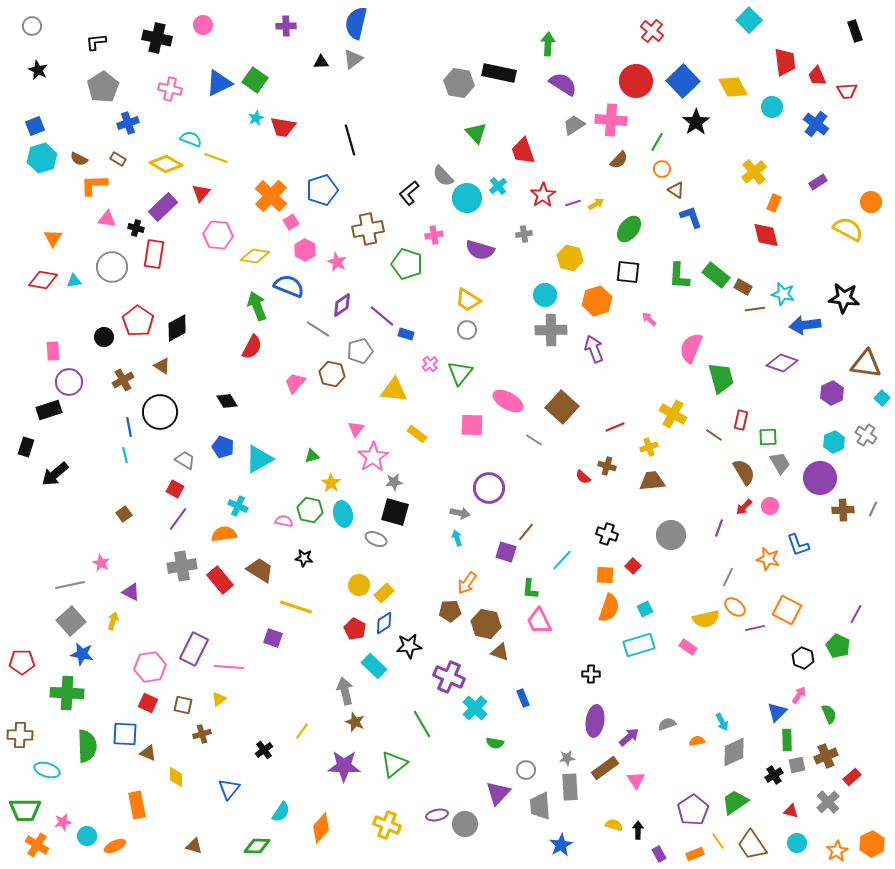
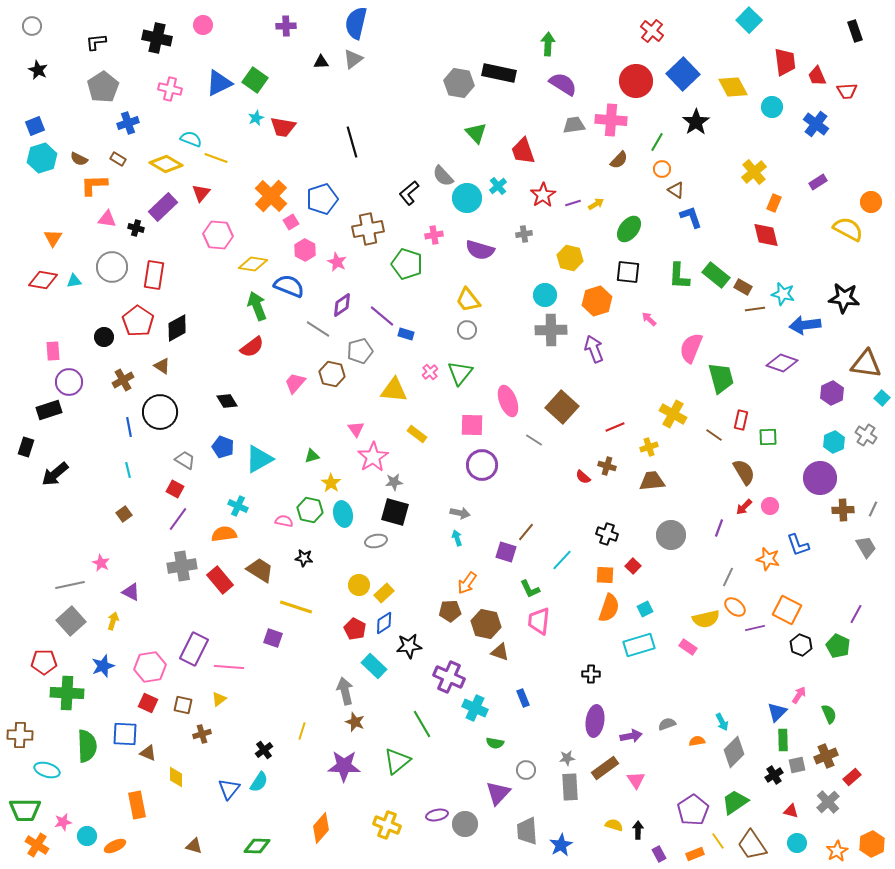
blue square at (683, 81): moved 7 px up
gray trapezoid at (574, 125): rotated 25 degrees clockwise
black line at (350, 140): moved 2 px right, 2 px down
blue pentagon at (322, 190): moved 9 px down
red rectangle at (154, 254): moved 21 px down
yellow diamond at (255, 256): moved 2 px left, 8 px down
yellow trapezoid at (468, 300): rotated 20 degrees clockwise
red semicircle at (252, 347): rotated 25 degrees clockwise
pink cross at (430, 364): moved 8 px down
pink ellipse at (508, 401): rotated 40 degrees clockwise
pink triangle at (356, 429): rotated 12 degrees counterclockwise
cyan line at (125, 455): moved 3 px right, 15 px down
gray trapezoid at (780, 463): moved 86 px right, 84 px down
purple circle at (489, 488): moved 7 px left, 23 px up
gray ellipse at (376, 539): moved 2 px down; rotated 35 degrees counterclockwise
green L-shape at (530, 589): rotated 30 degrees counterclockwise
pink trapezoid at (539, 621): rotated 32 degrees clockwise
blue star at (82, 654): moved 21 px right, 12 px down; rotated 30 degrees counterclockwise
black hexagon at (803, 658): moved 2 px left, 13 px up
red pentagon at (22, 662): moved 22 px right
cyan cross at (475, 708): rotated 20 degrees counterclockwise
yellow line at (302, 731): rotated 18 degrees counterclockwise
purple arrow at (629, 737): moved 2 px right, 1 px up; rotated 30 degrees clockwise
green rectangle at (787, 740): moved 4 px left
gray diamond at (734, 752): rotated 20 degrees counterclockwise
green triangle at (394, 764): moved 3 px right, 3 px up
gray trapezoid at (540, 806): moved 13 px left, 25 px down
cyan semicircle at (281, 812): moved 22 px left, 30 px up
